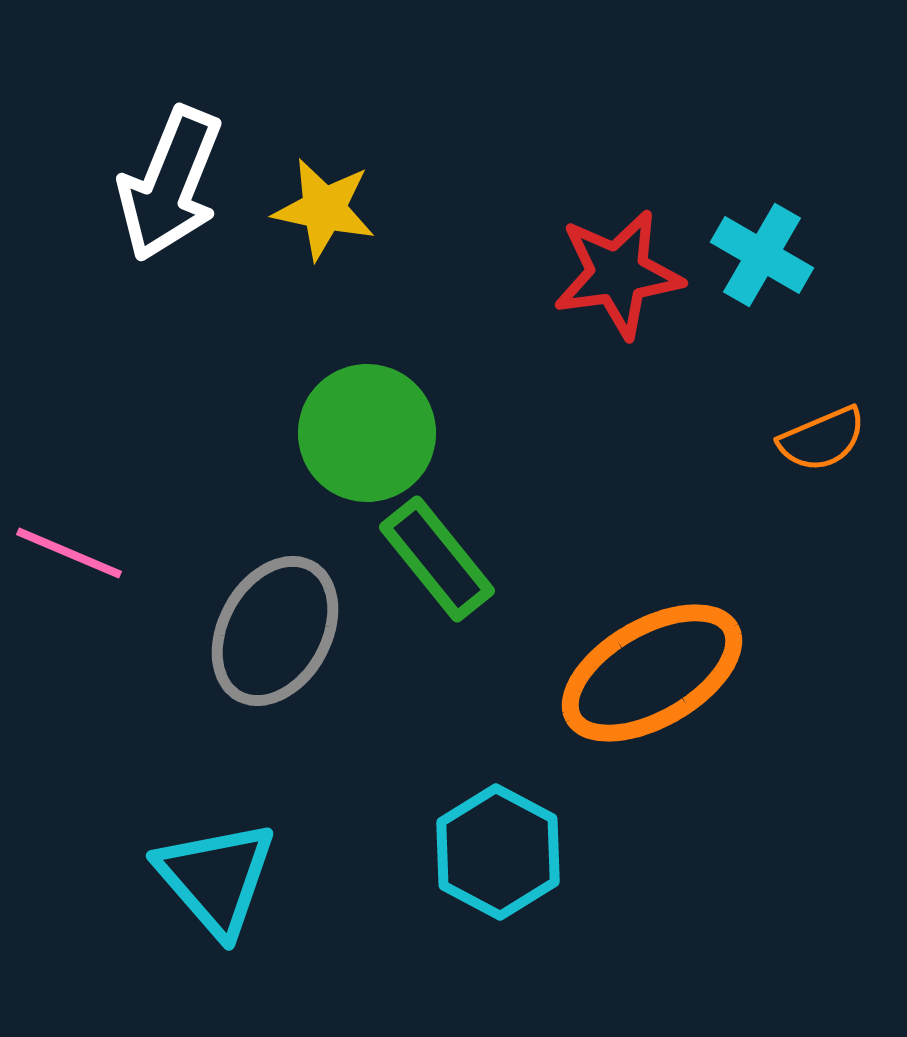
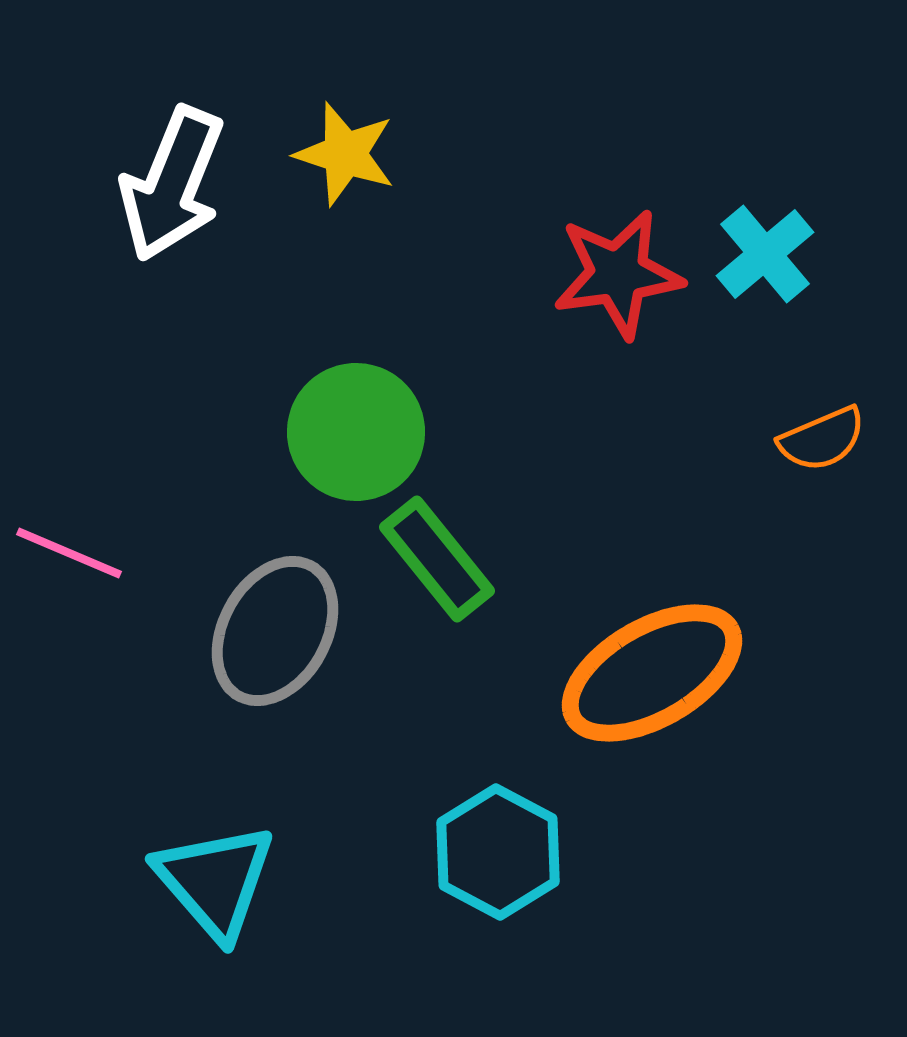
white arrow: moved 2 px right
yellow star: moved 21 px right, 55 px up; rotated 6 degrees clockwise
cyan cross: moved 3 px right, 1 px up; rotated 20 degrees clockwise
green circle: moved 11 px left, 1 px up
cyan triangle: moved 1 px left, 3 px down
